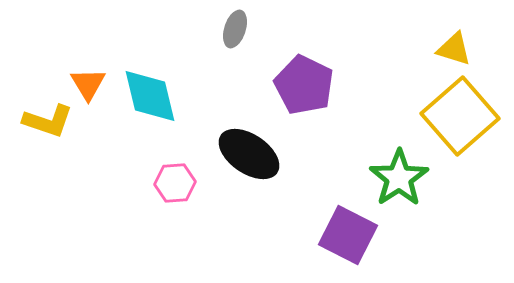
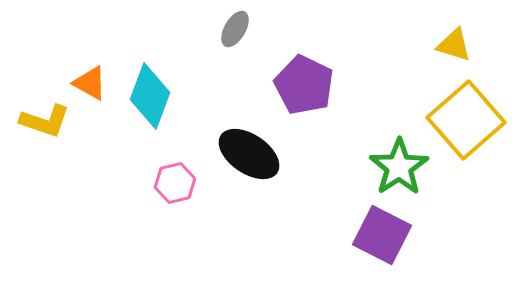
gray ellipse: rotated 12 degrees clockwise
yellow triangle: moved 4 px up
orange triangle: moved 2 px right, 1 px up; rotated 30 degrees counterclockwise
cyan diamond: rotated 34 degrees clockwise
yellow square: moved 6 px right, 4 px down
yellow L-shape: moved 3 px left
green star: moved 11 px up
pink hexagon: rotated 9 degrees counterclockwise
purple square: moved 34 px right
